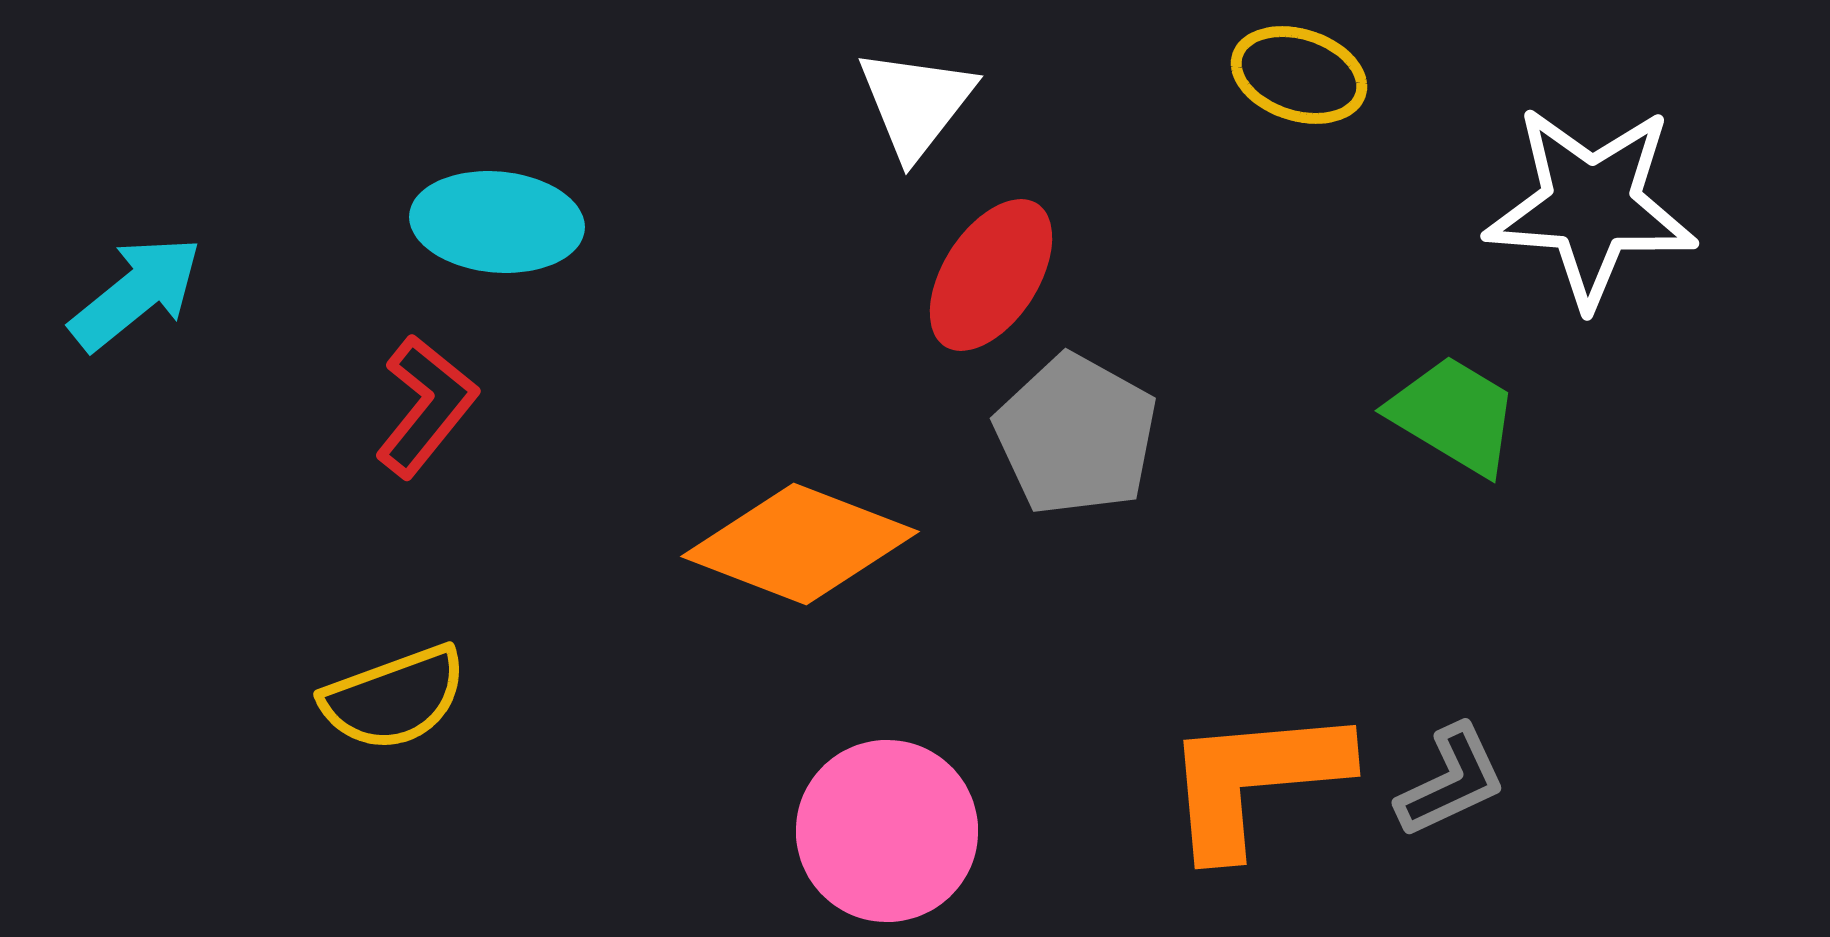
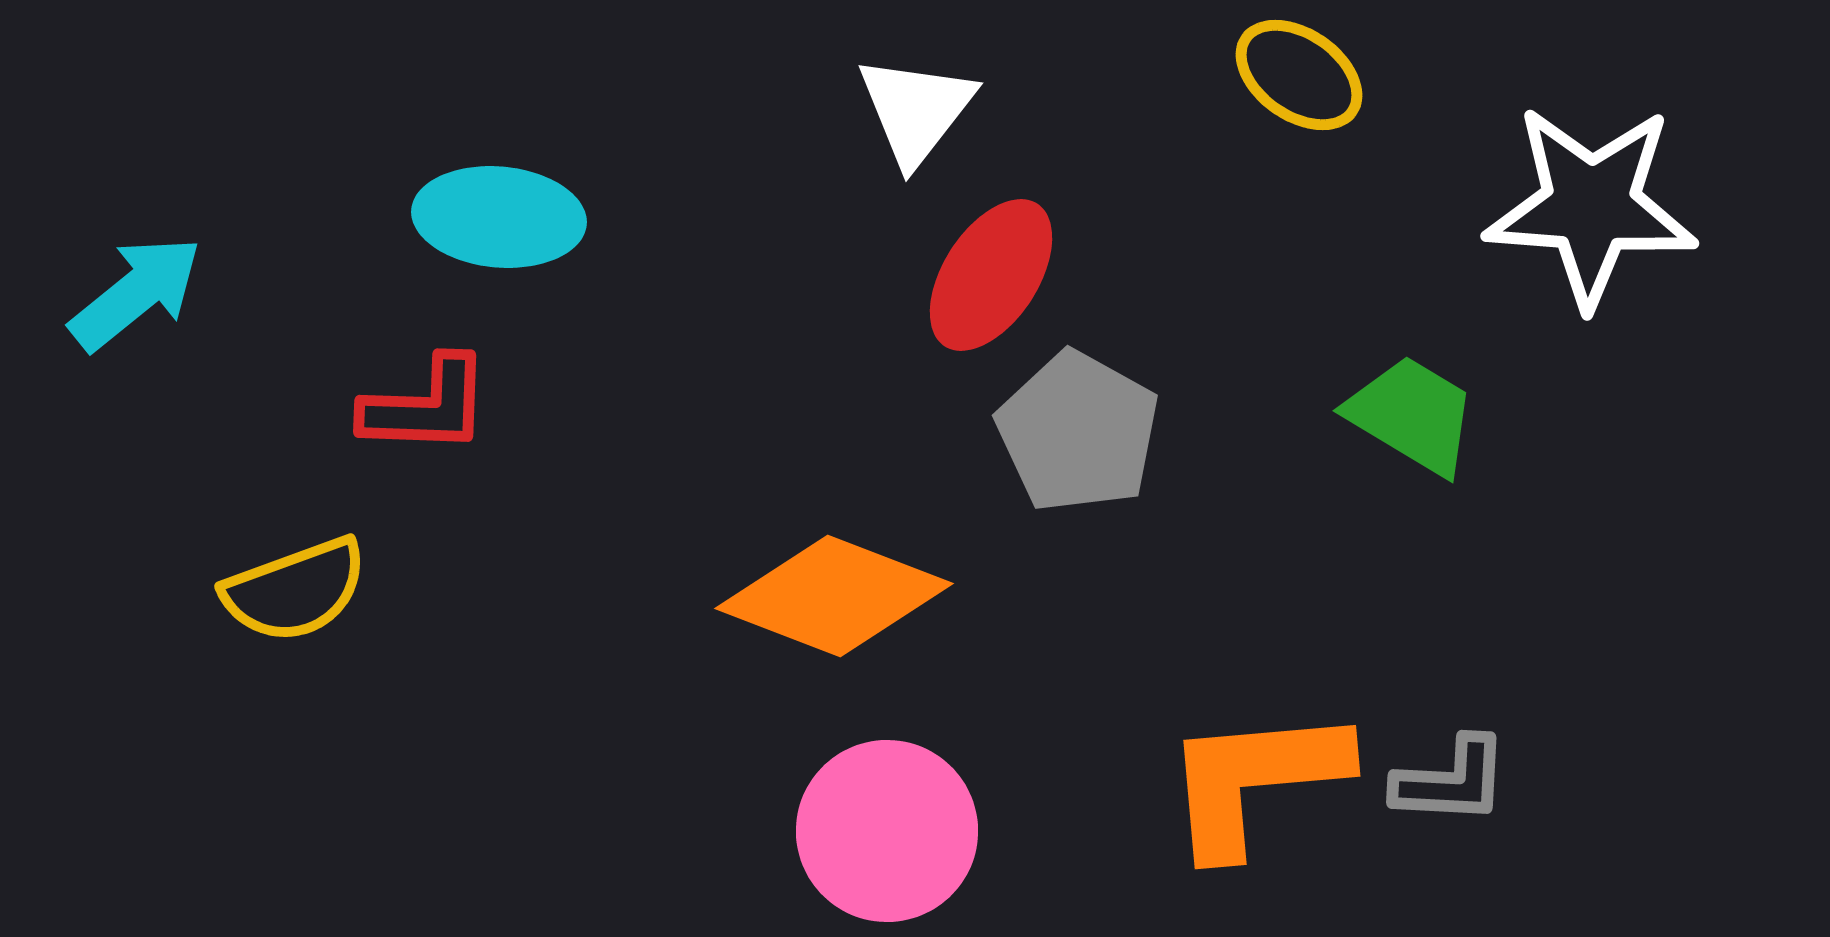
yellow ellipse: rotated 17 degrees clockwise
white triangle: moved 7 px down
cyan ellipse: moved 2 px right, 5 px up
red L-shape: rotated 53 degrees clockwise
green trapezoid: moved 42 px left
gray pentagon: moved 2 px right, 3 px up
orange diamond: moved 34 px right, 52 px down
yellow semicircle: moved 99 px left, 108 px up
gray L-shape: rotated 28 degrees clockwise
